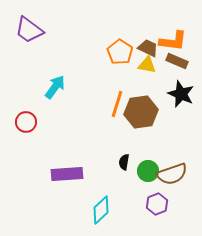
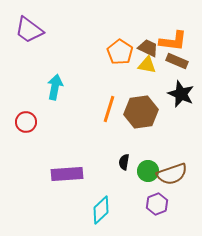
cyan arrow: rotated 25 degrees counterclockwise
orange line: moved 8 px left, 5 px down
